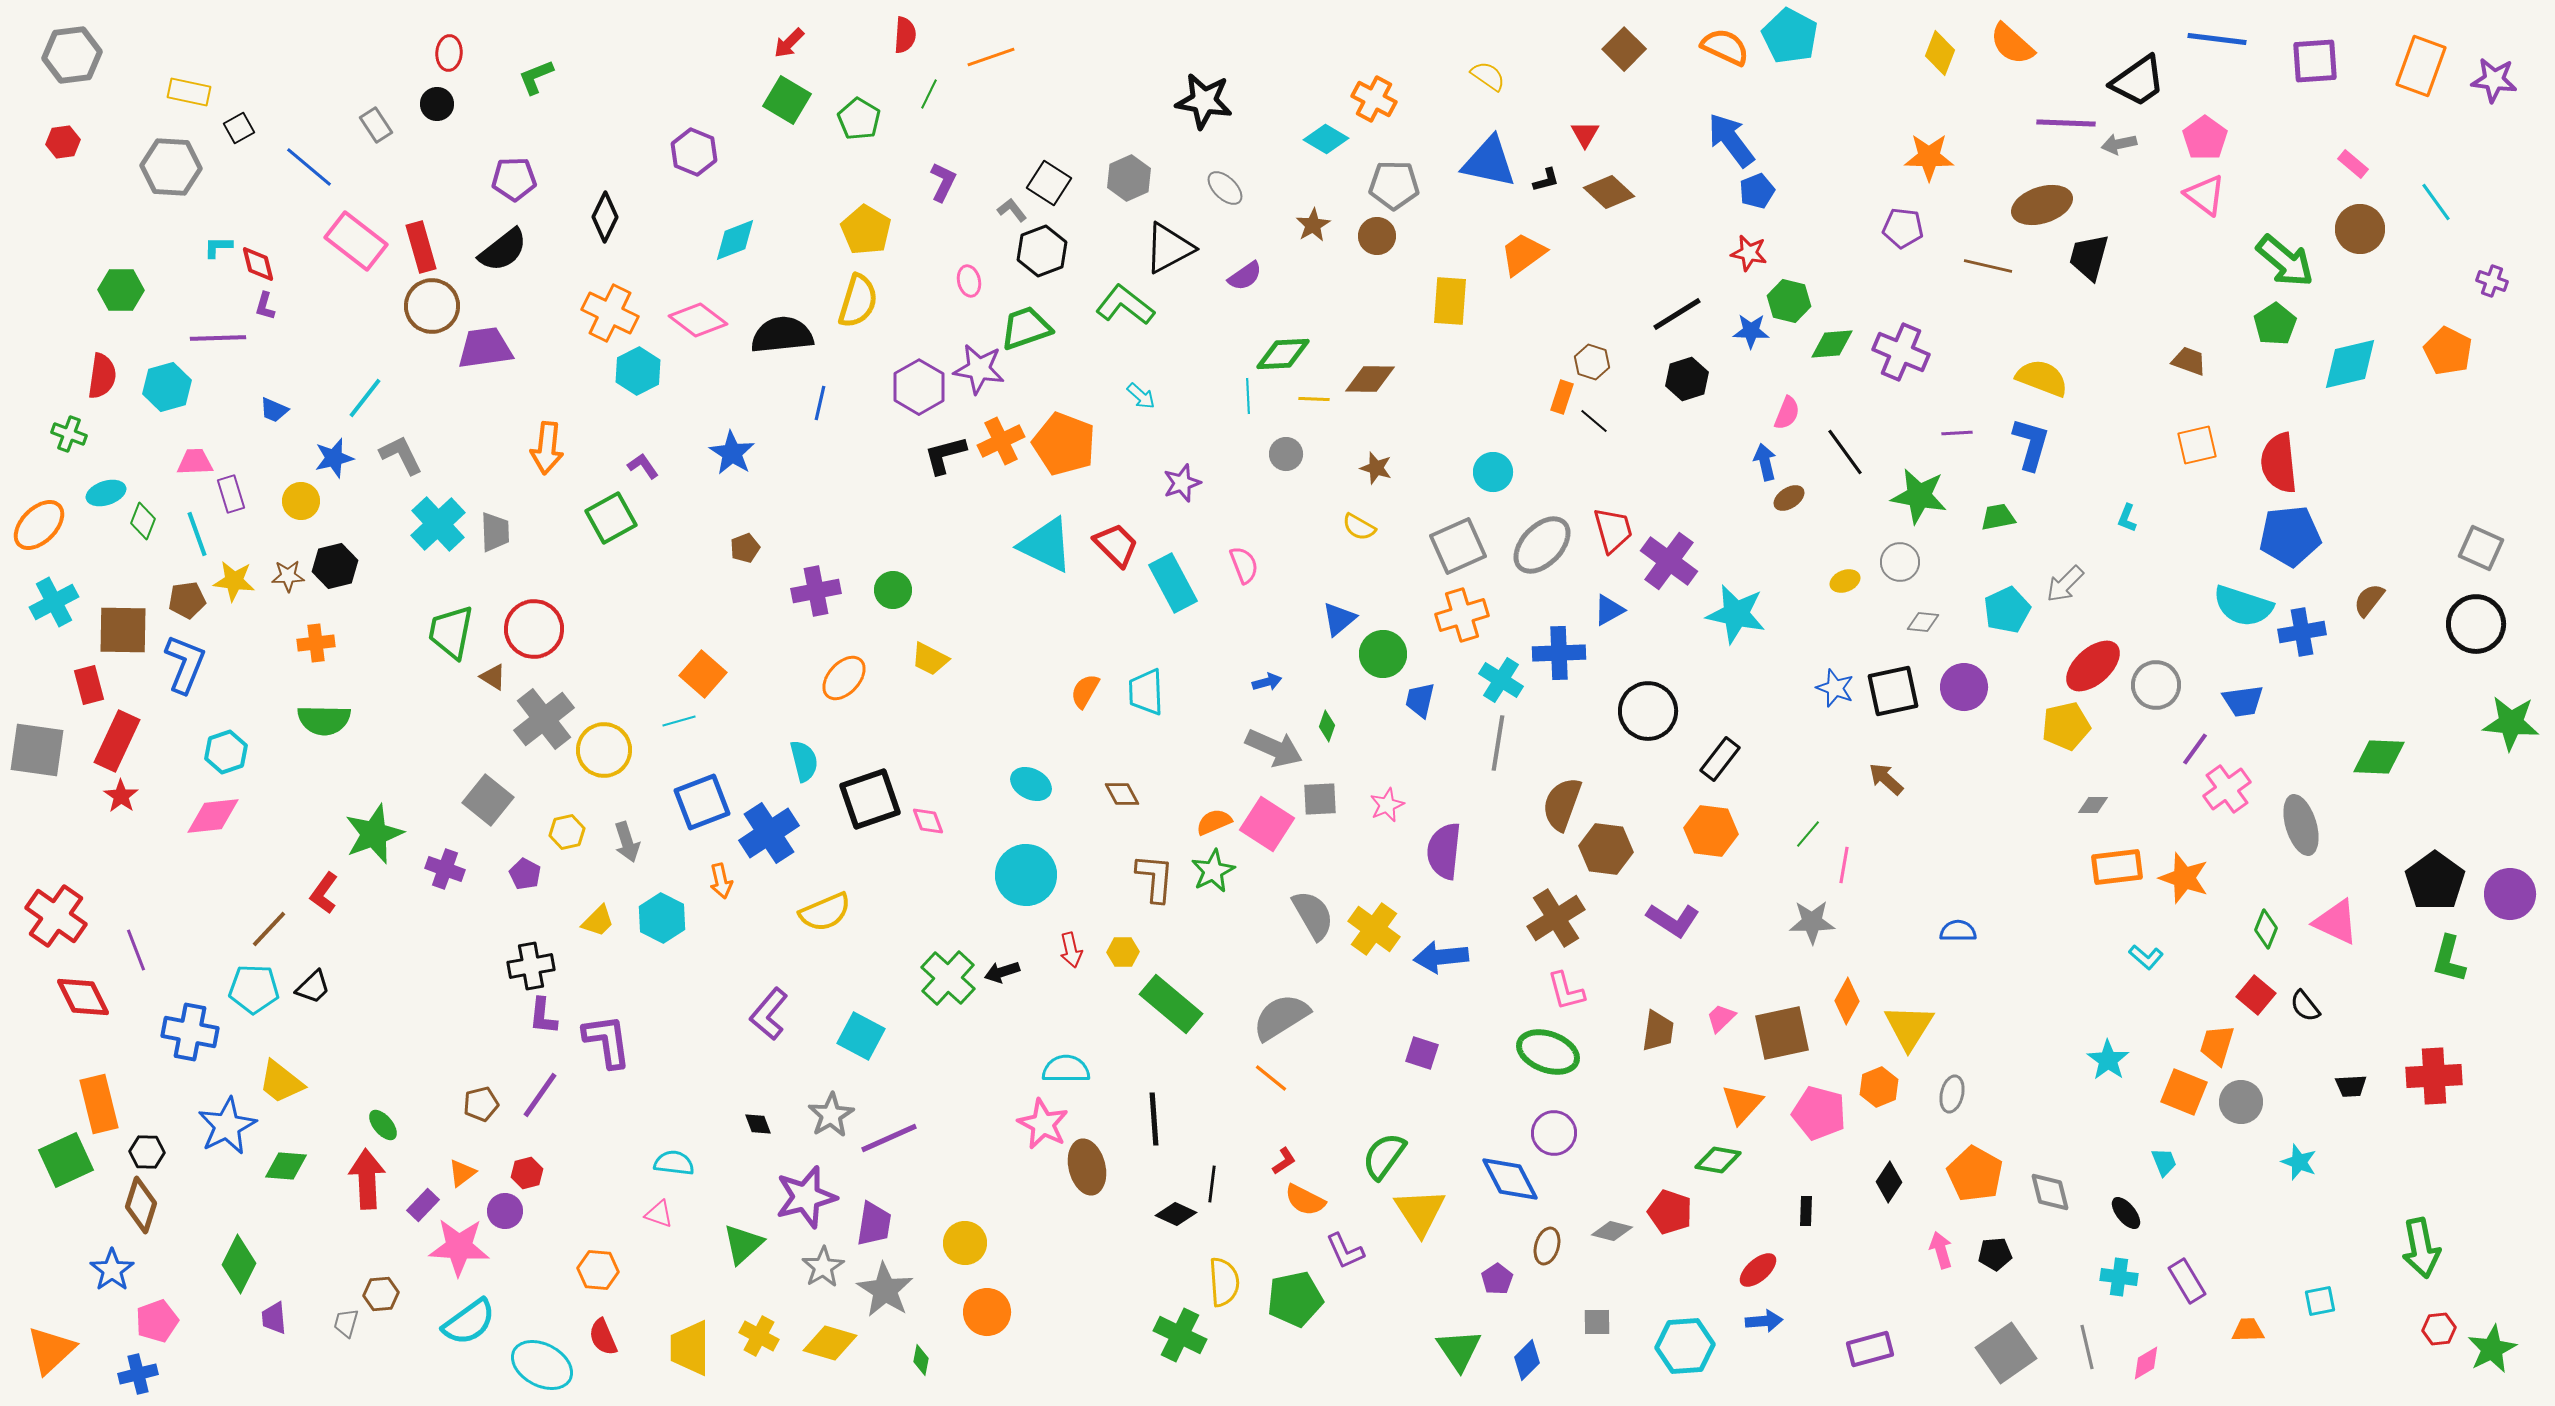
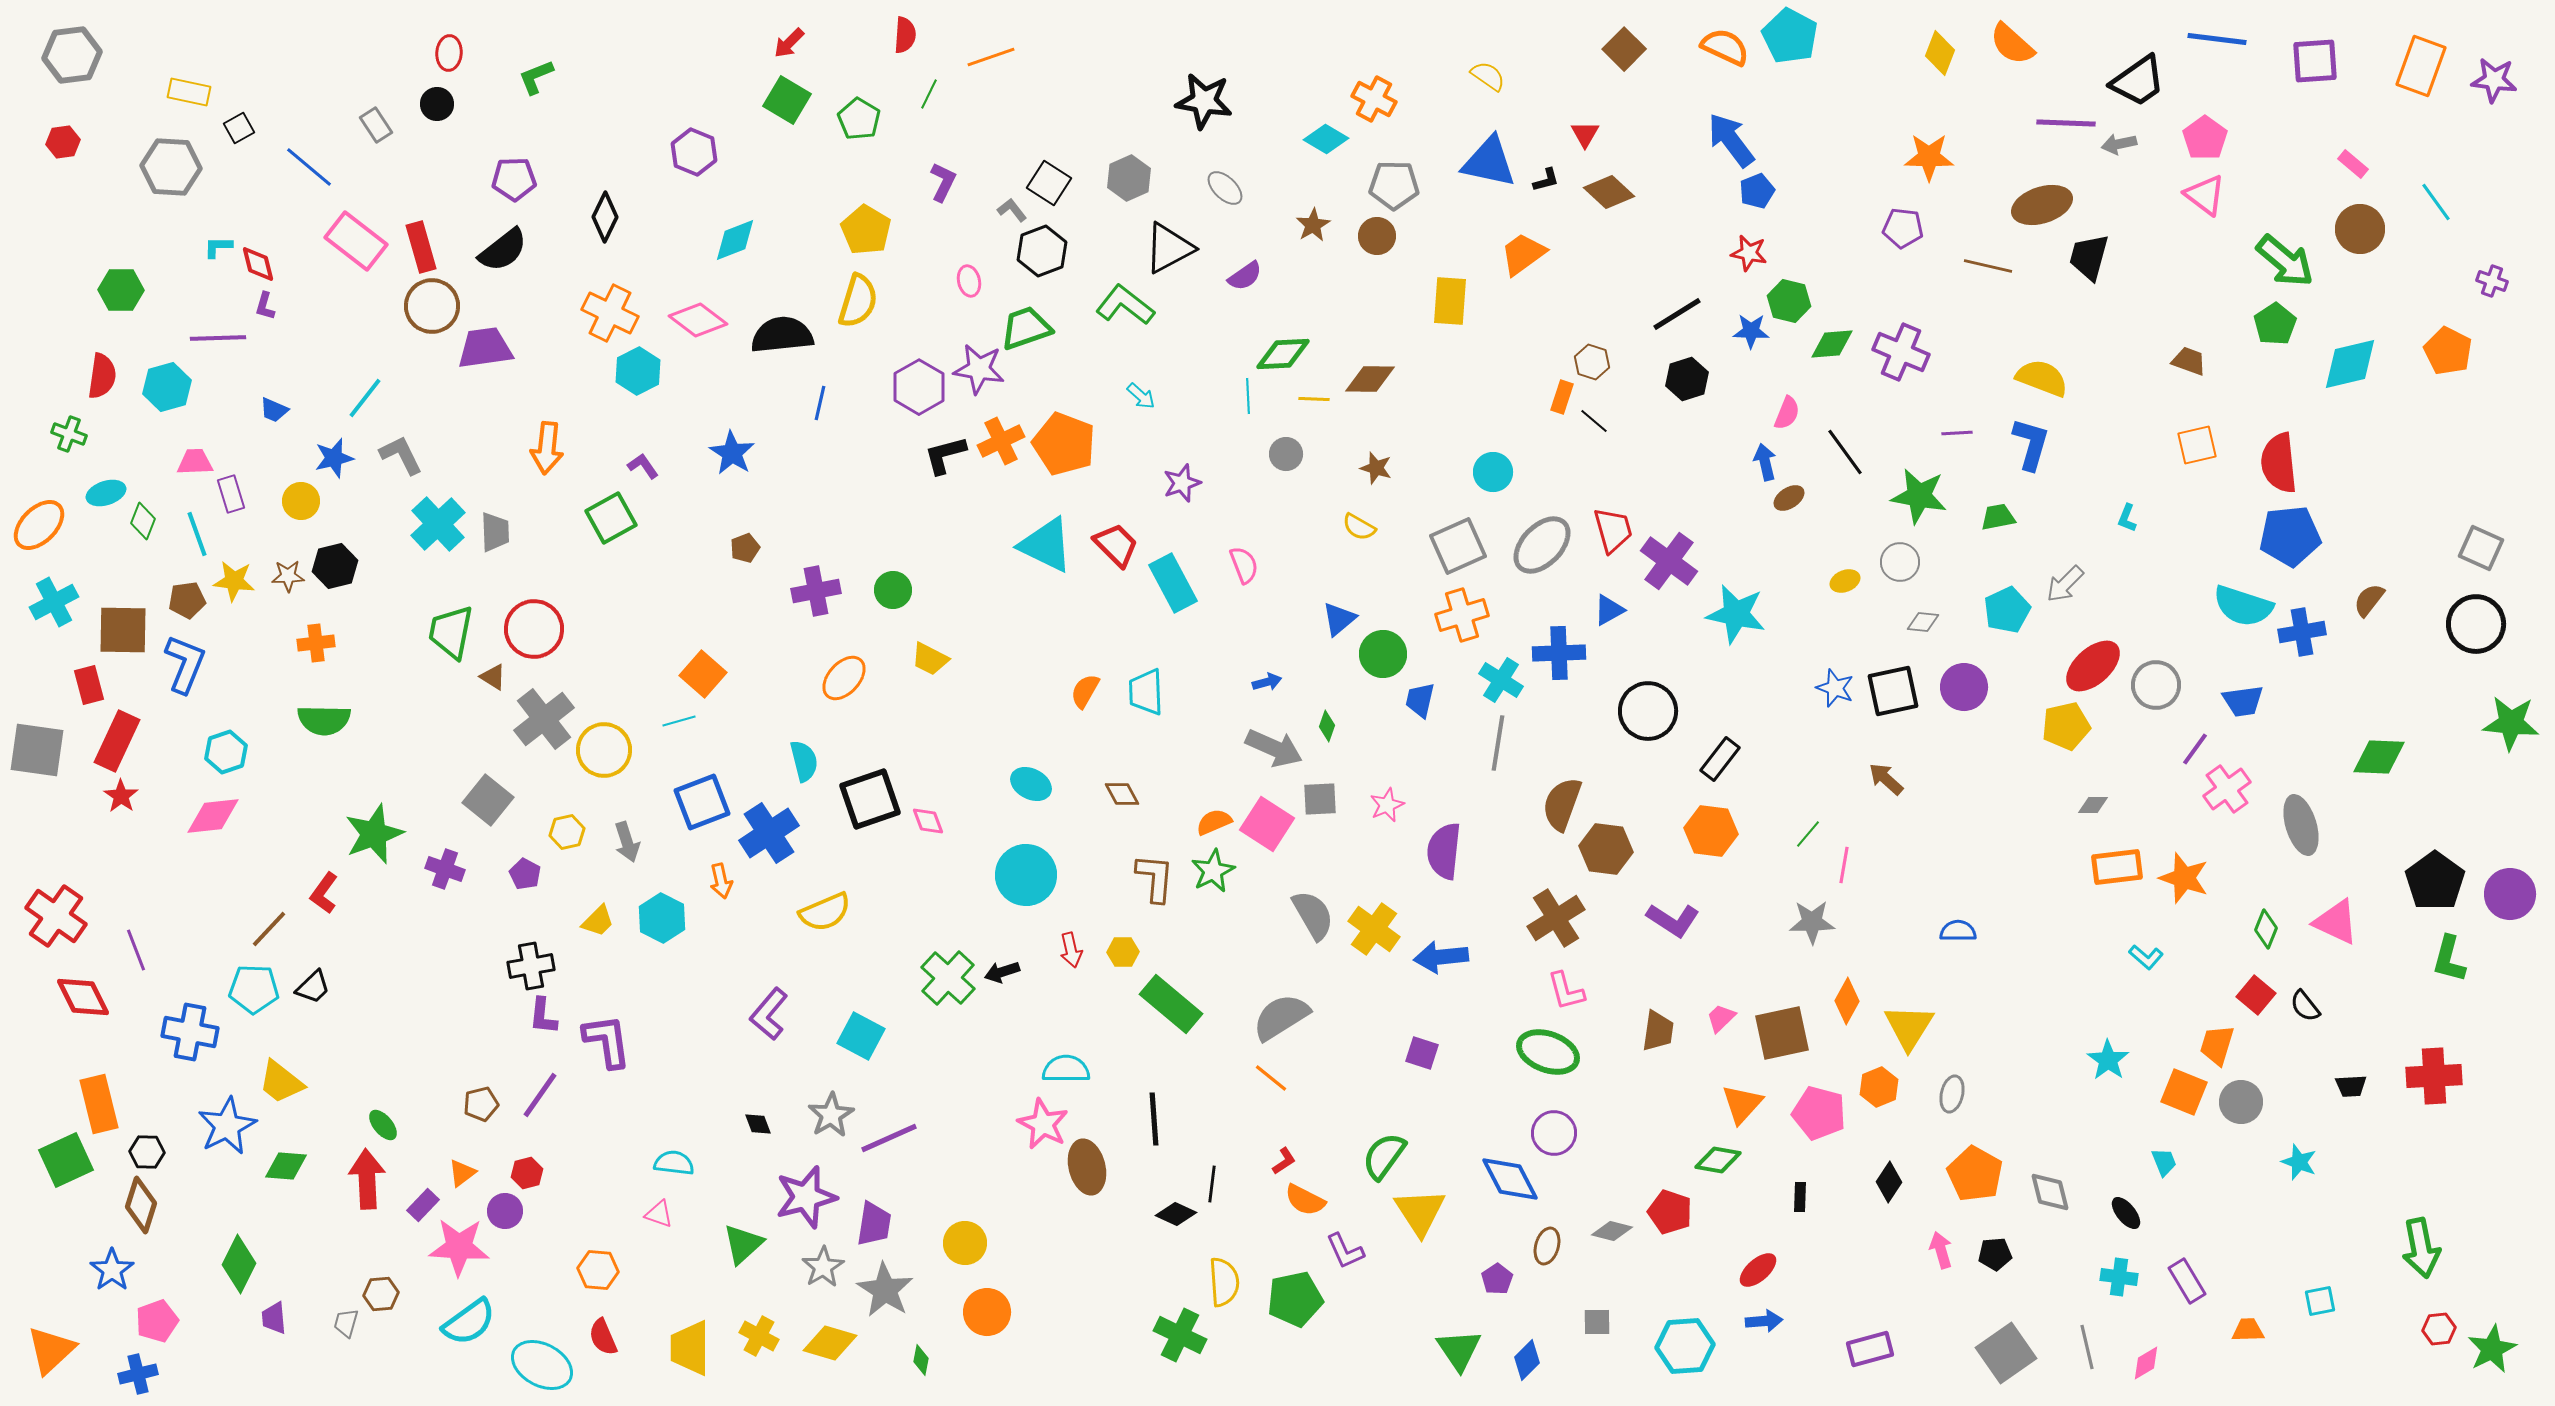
black rectangle at (1806, 1211): moved 6 px left, 14 px up
